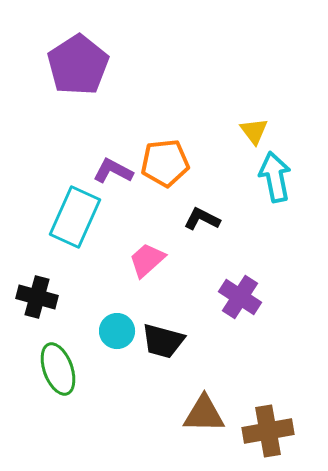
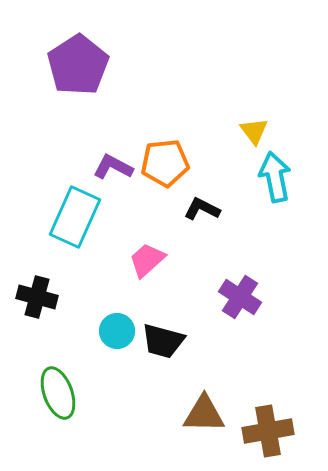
purple L-shape: moved 4 px up
black L-shape: moved 10 px up
green ellipse: moved 24 px down
